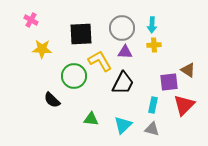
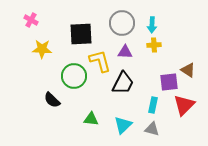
gray circle: moved 5 px up
yellow L-shape: rotated 15 degrees clockwise
